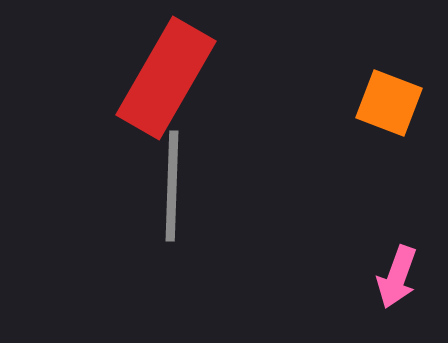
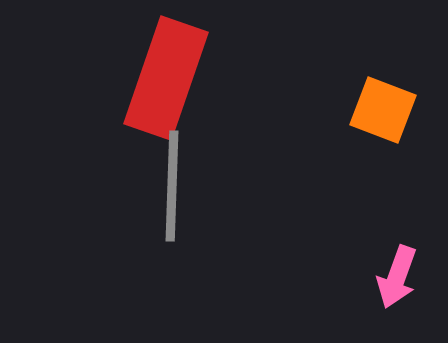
red rectangle: rotated 11 degrees counterclockwise
orange square: moved 6 px left, 7 px down
